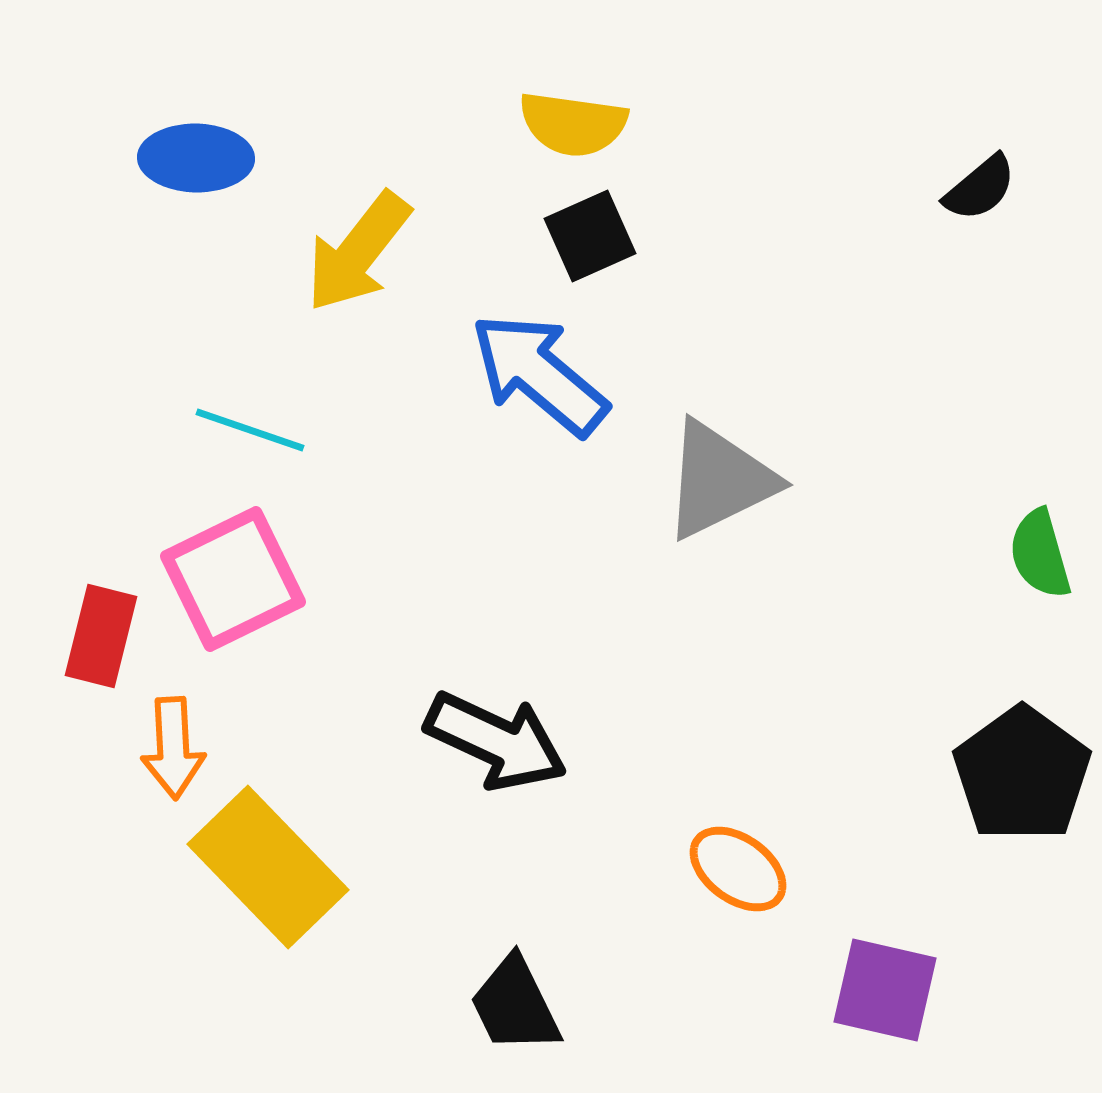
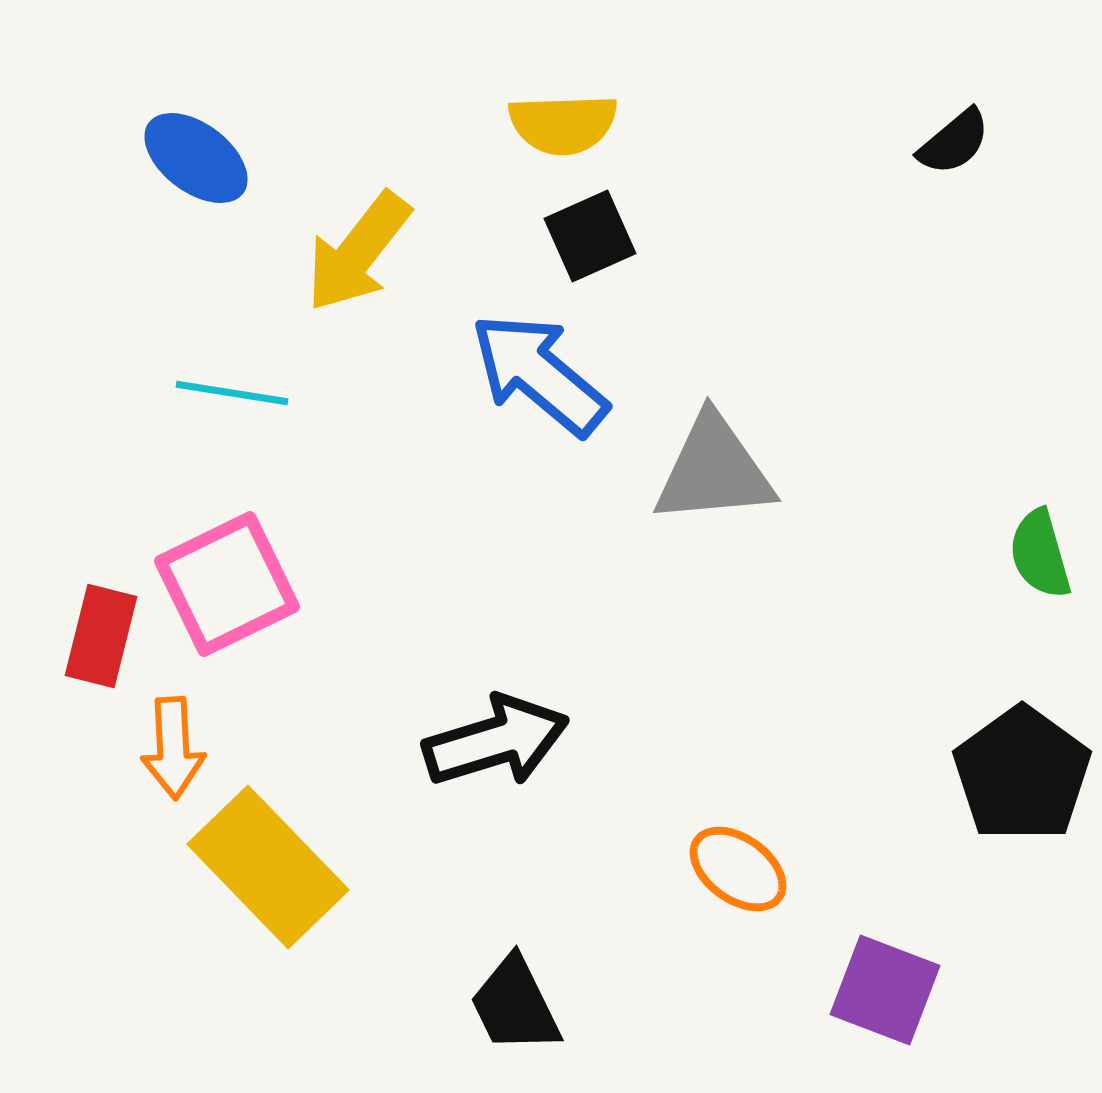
yellow semicircle: moved 10 px left; rotated 10 degrees counterclockwise
blue ellipse: rotated 36 degrees clockwise
black semicircle: moved 26 px left, 46 px up
cyan line: moved 18 px left, 37 px up; rotated 10 degrees counterclockwise
gray triangle: moved 5 px left, 10 px up; rotated 21 degrees clockwise
pink square: moved 6 px left, 5 px down
black arrow: rotated 42 degrees counterclockwise
purple square: rotated 8 degrees clockwise
